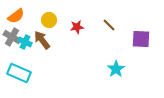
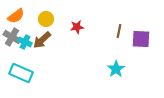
yellow circle: moved 3 px left, 1 px up
brown line: moved 10 px right, 6 px down; rotated 56 degrees clockwise
brown arrow: rotated 96 degrees counterclockwise
cyan rectangle: moved 2 px right
